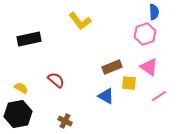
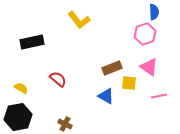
yellow L-shape: moved 1 px left, 1 px up
black rectangle: moved 3 px right, 3 px down
brown rectangle: moved 1 px down
red semicircle: moved 2 px right, 1 px up
pink line: rotated 21 degrees clockwise
black hexagon: moved 3 px down
brown cross: moved 3 px down
